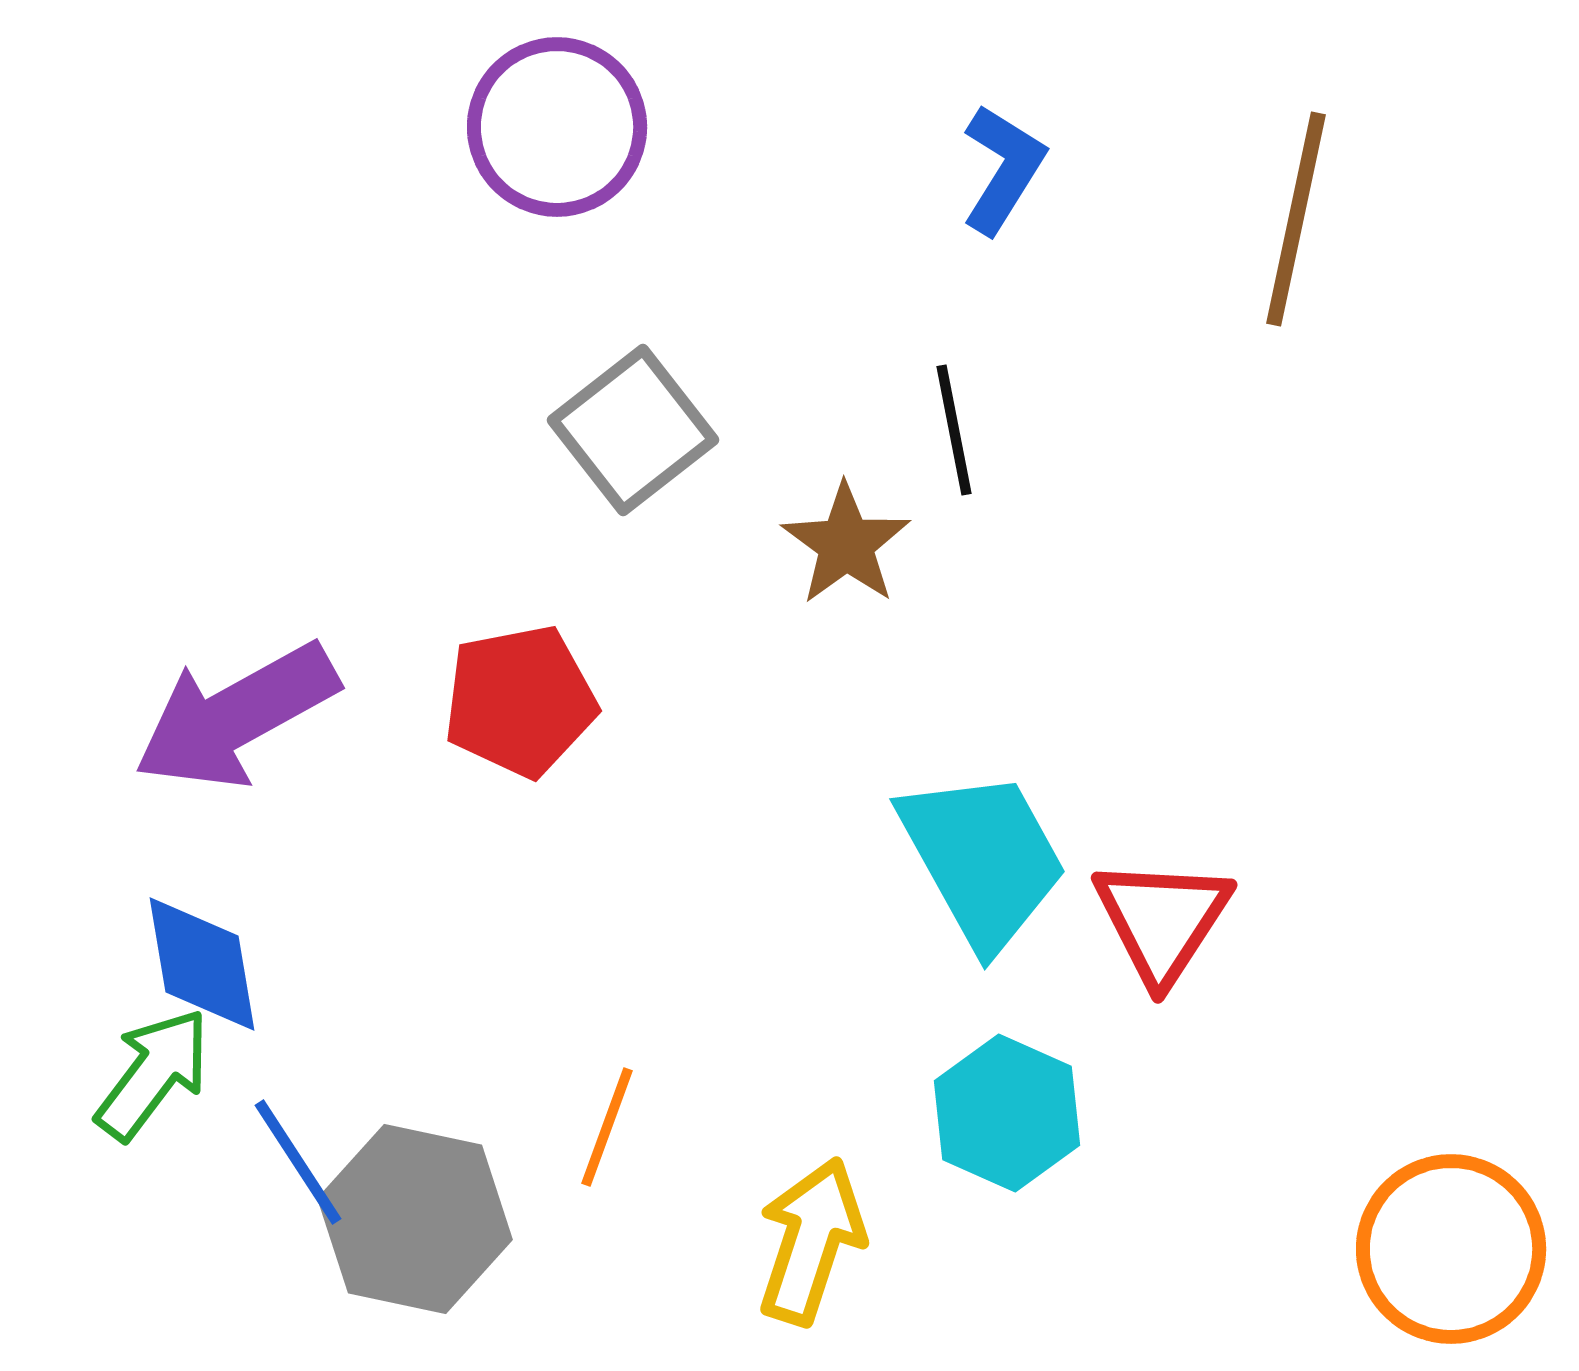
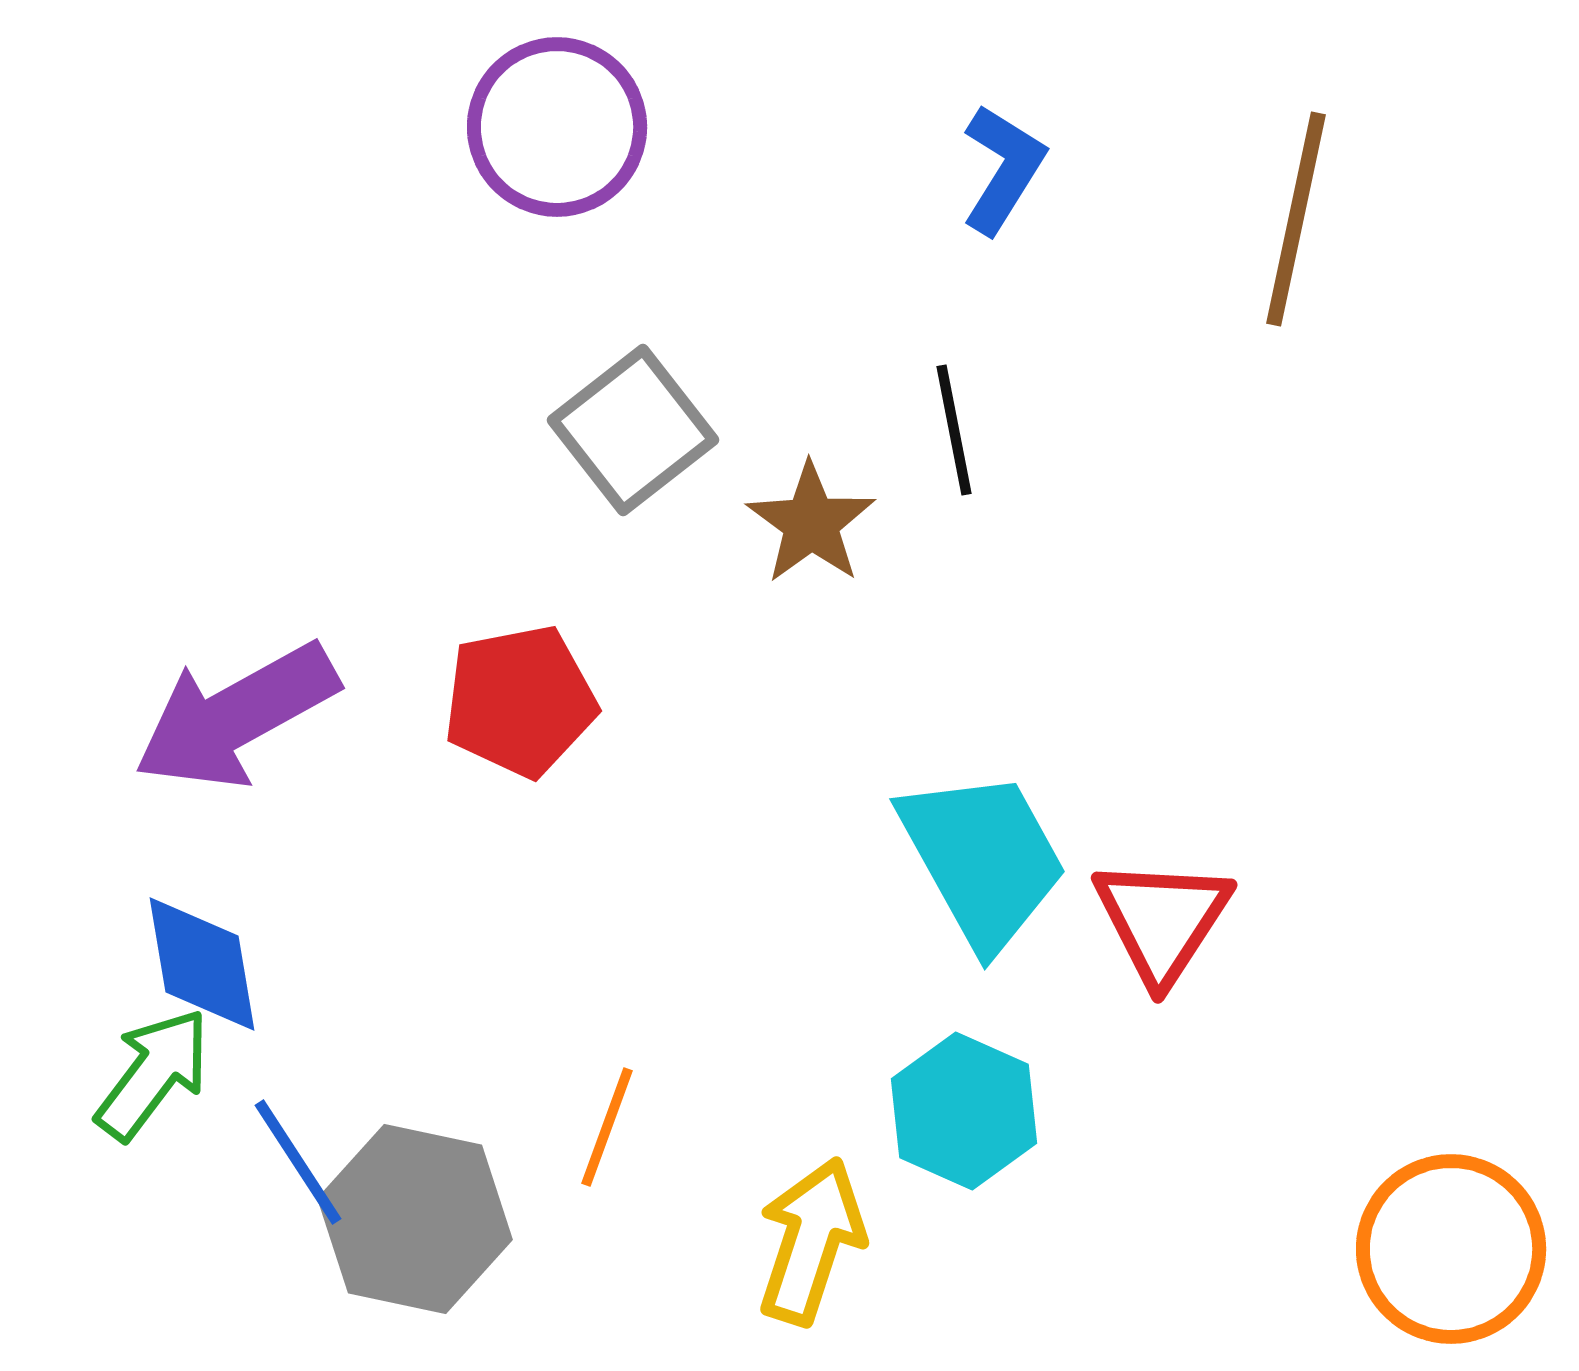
brown star: moved 35 px left, 21 px up
cyan hexagon: moved 43 px left, 2 px up
